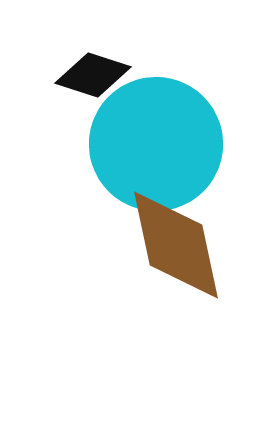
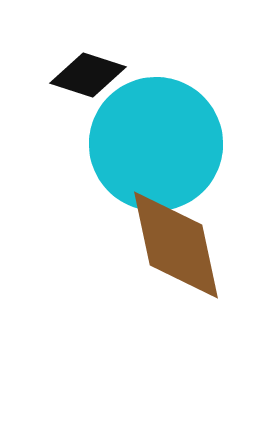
black diamond: moved 5 px left
